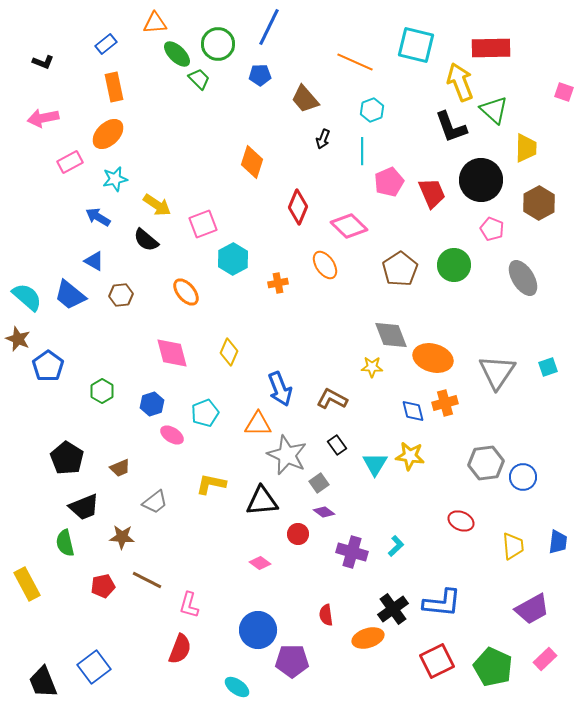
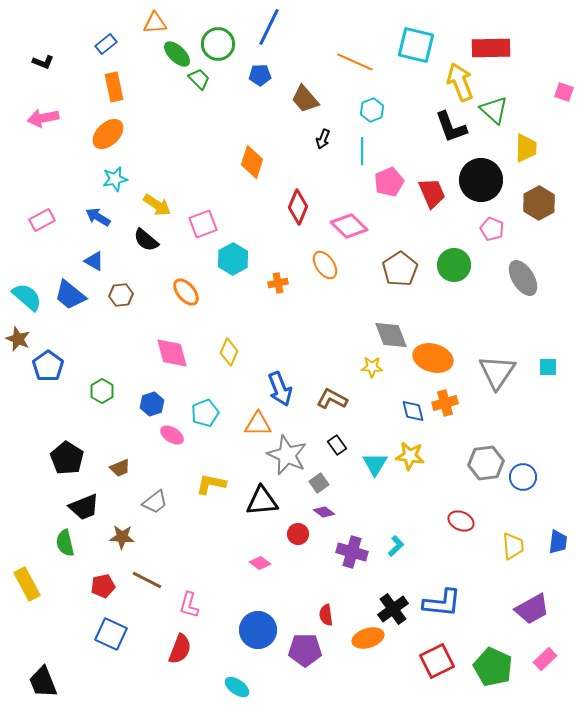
pink rectangle at (70, 162): moved 28 px left, 58 px down
cyan square at (548, 367): rotated 18 degrees clockwise
purple pentagon at (292, 661): moved 13 px right, 11 px up
blue square at (94, 667): moved 17 px right, 33 px up; rotated 28 degrees counterclockwise
